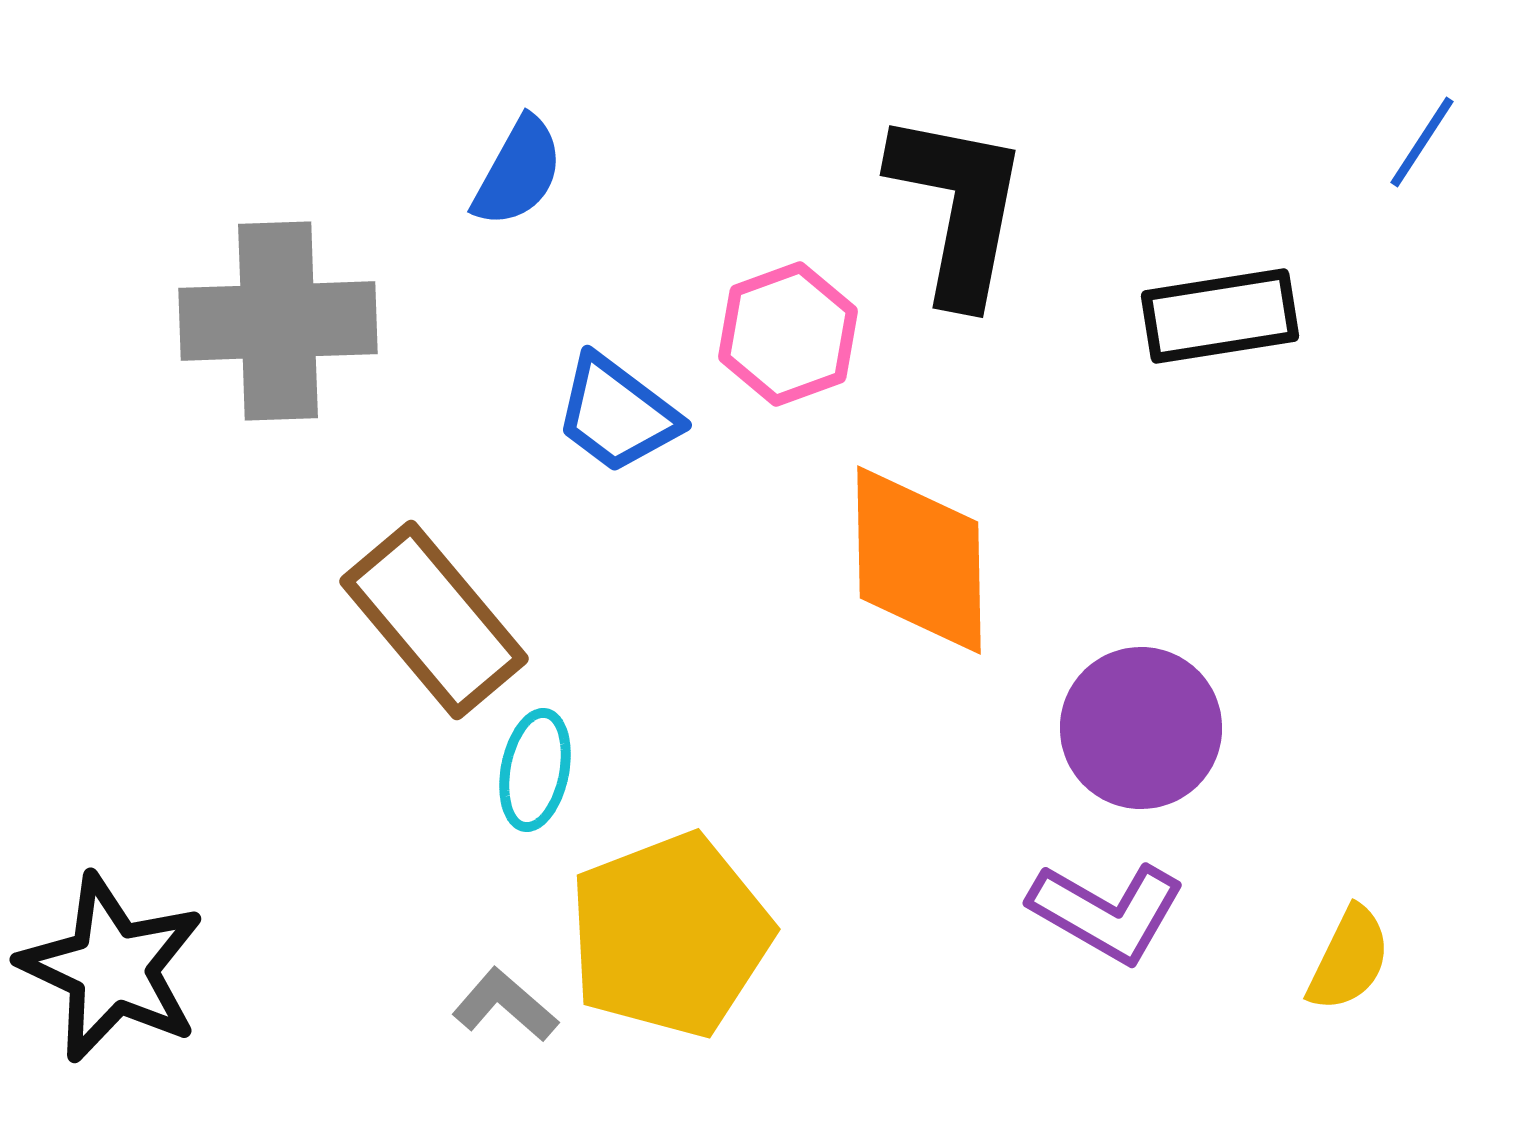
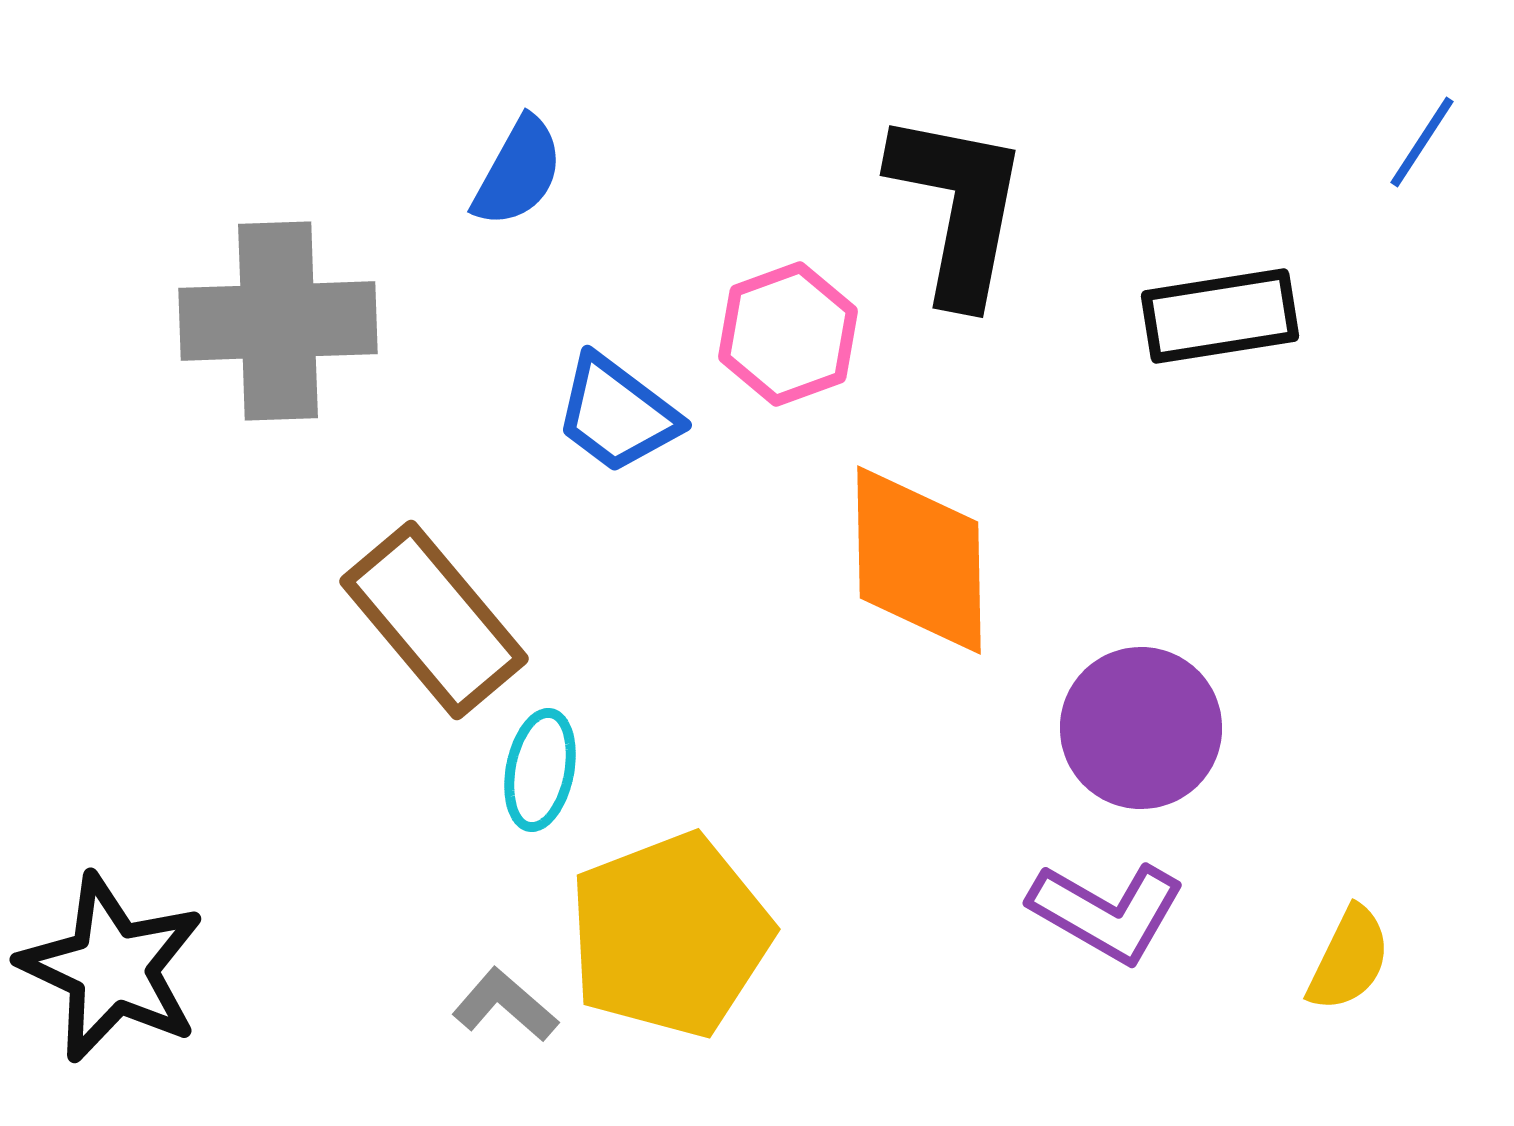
cyan ellipse: moved 5 px right
